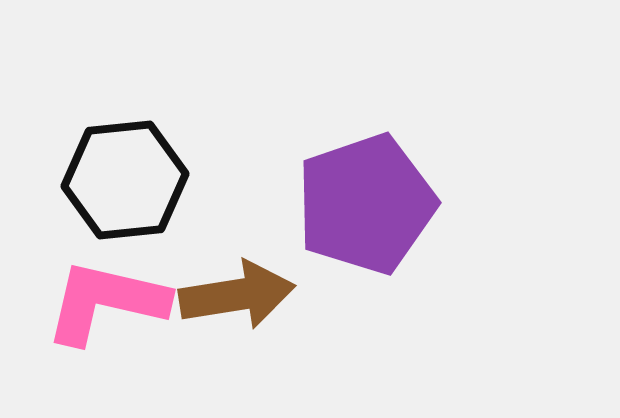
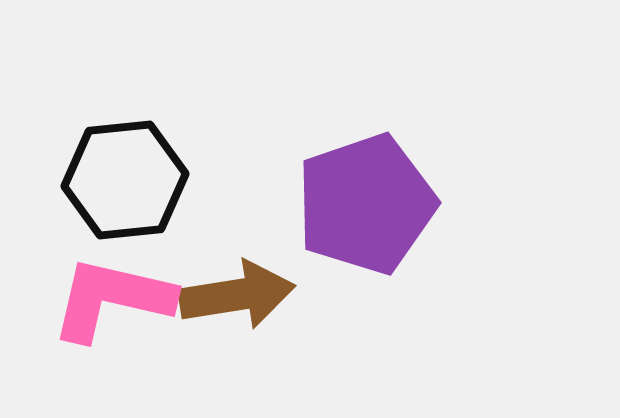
pink L-shape: moved 6 px right, 3 px up
